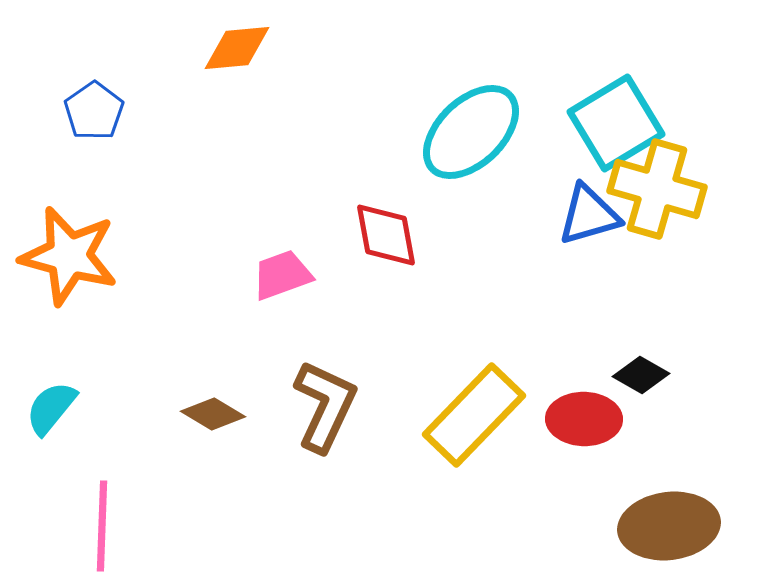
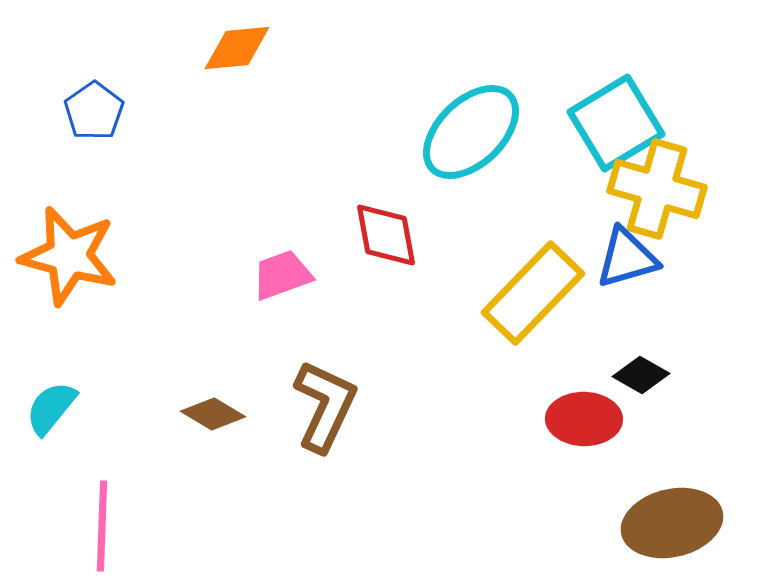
blue triangle: moved 38 px right, 43 px down
yellow rectangle: moved 59 px right, 122 px up
brown ellipse: moved 3 px right, 3 px up; rotated 6 degrees counterclockwise
